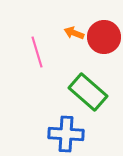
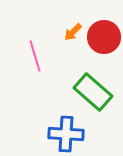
orange arrow: moved 1 px left, 1 px up; rotated 66 degrees counterclockwise
pink line: moved 2 px left, 4 px down
green rectangle: moved 5 px right
